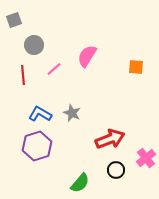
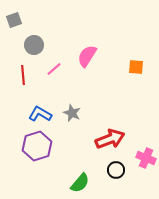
pink cross: rotated 30 degrees counterclockwise
